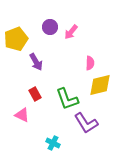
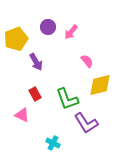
purple circle: moved 2 px left
pink semicircle: moved 3 px left, 2 px up; rotated 40 degrees counterclockwise
